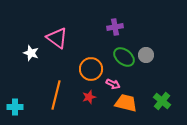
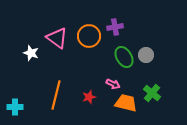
green ellipse: rotated 20 degrees clockwise
orange circle: moved 2 px left, 33 px up
green cross: moved 10 px left, 8 px up
